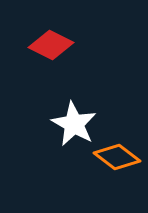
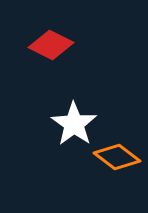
white star: rotated 6 degrees clockwise
